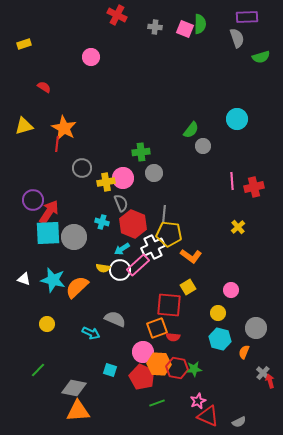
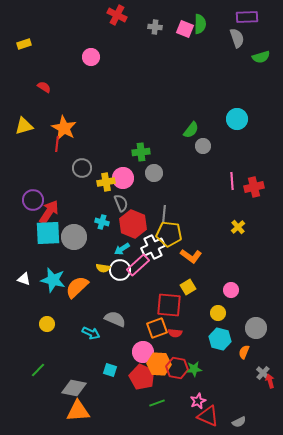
red semicircle at (173, 337): moved 2 px right, 4 px up
